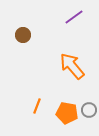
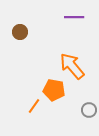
purple line: rotated 36 degrees clockwise
brown circle: moved 3 px left, 3 px up
orange line: moved 3 px left; rotated 14 degrees clockwise
orange pentagon: moved 13 px left, 23 px up
